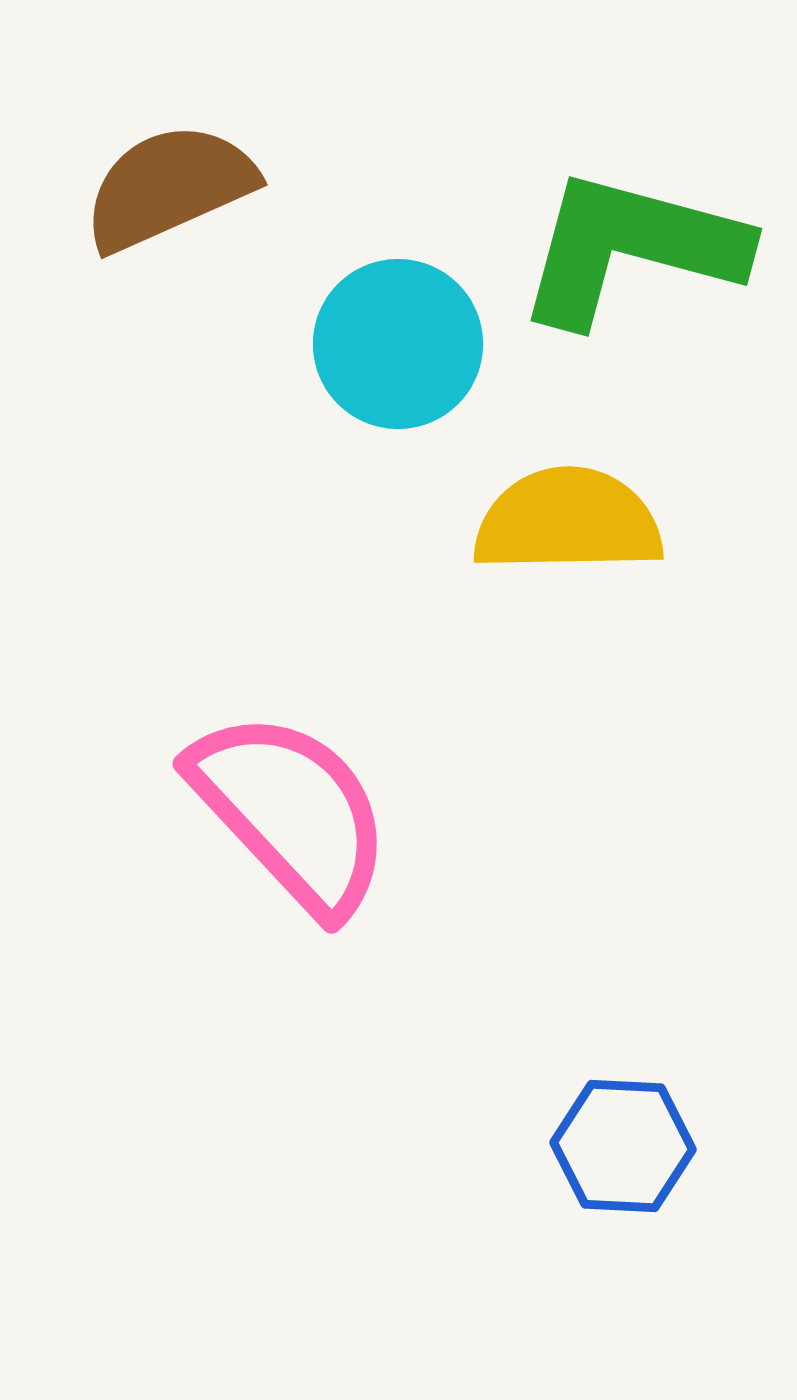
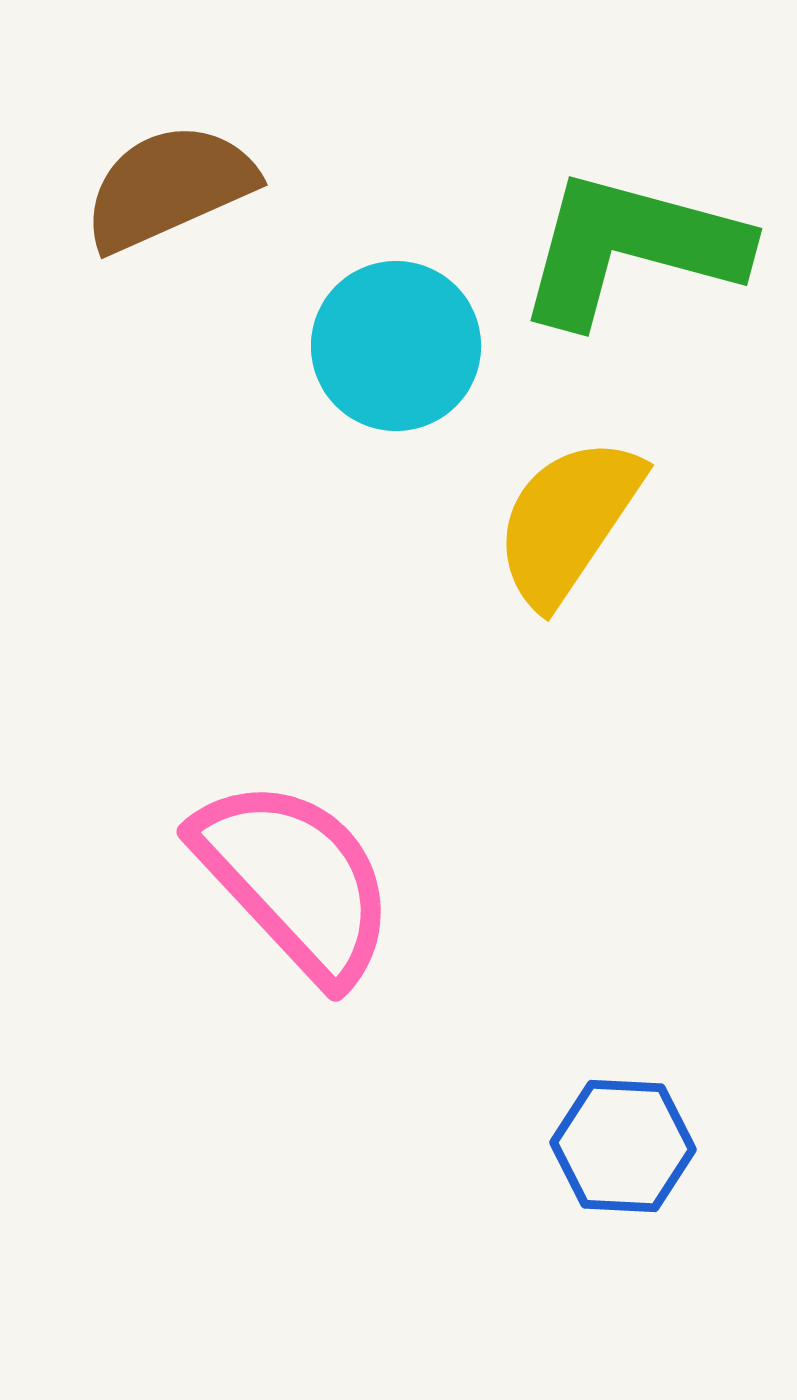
cyan circle: moved 2 px left, 2 px down
yellow semicircle: rotated 55 degrees counterclockwise
pink semicircle: moved 4 px right, 68 px down
